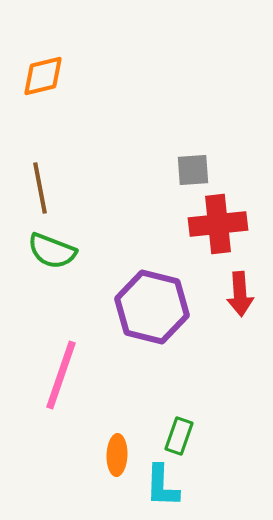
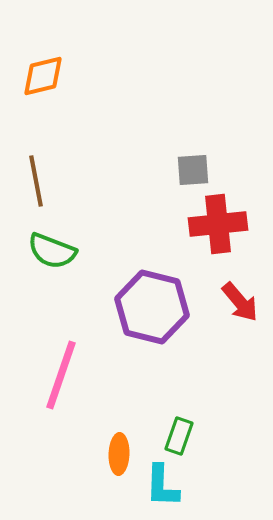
brown line: moved 4 px left, 7 px up
red arrow: moved 8 px down; rotated 36 degrees counterclockwise
orange ellipse: moved 2 px right, 1 px up
